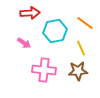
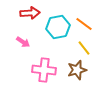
orange line: moved 1 px left, 1 px down
cyan hexagon: moved 3 px right, 4 px up
pink arrow: moved 1 px left, 1 px up
yellow line: moved 3 px right; rotated 14 degrees counterclockwise
brown star: moved 1 px left, 1 px up; rotated 12 degrees counterclockwise
